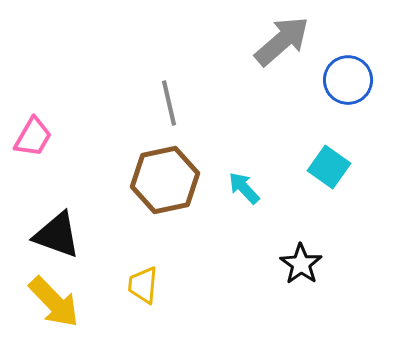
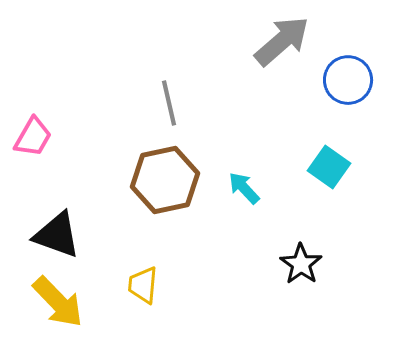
yellow arrow: moved 4 px right
